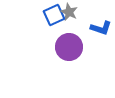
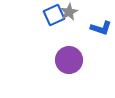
gray star: rotated 18 degrees clockwise
purple circle: moved 13 px down
